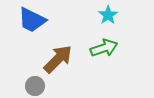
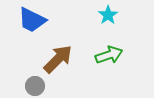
green arrow: moved 5 px right, 7 px down
